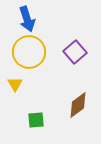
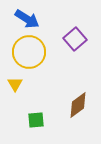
blue arrow: rotated 40 degrees counterclockwise
purple square: moved 13 px up
